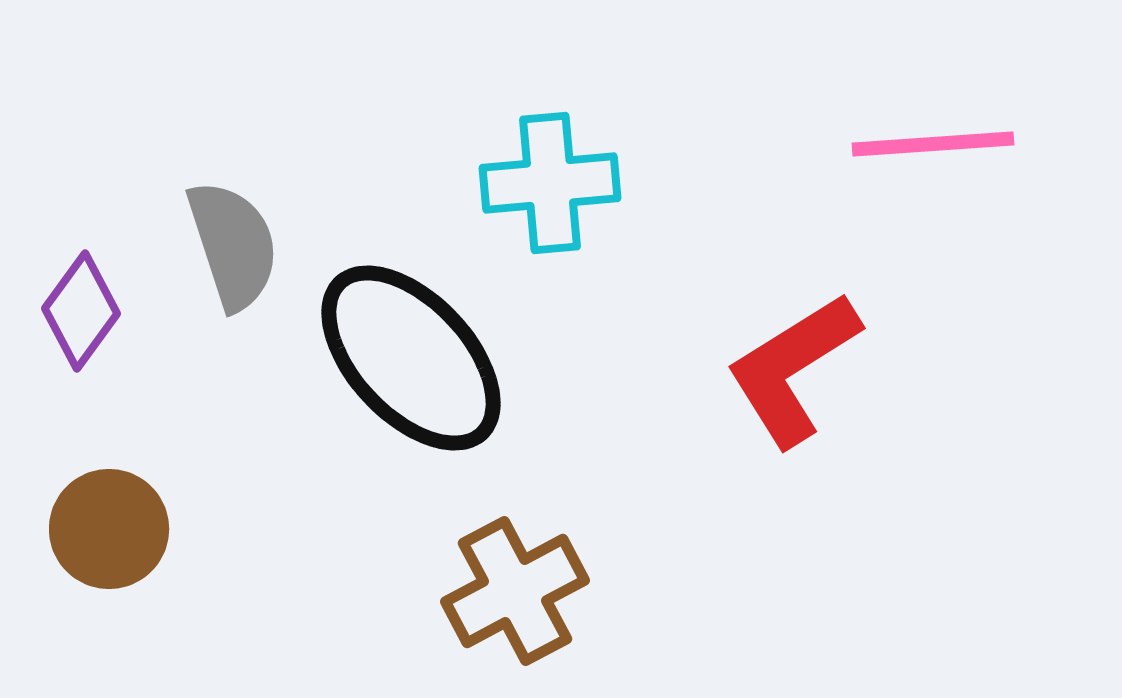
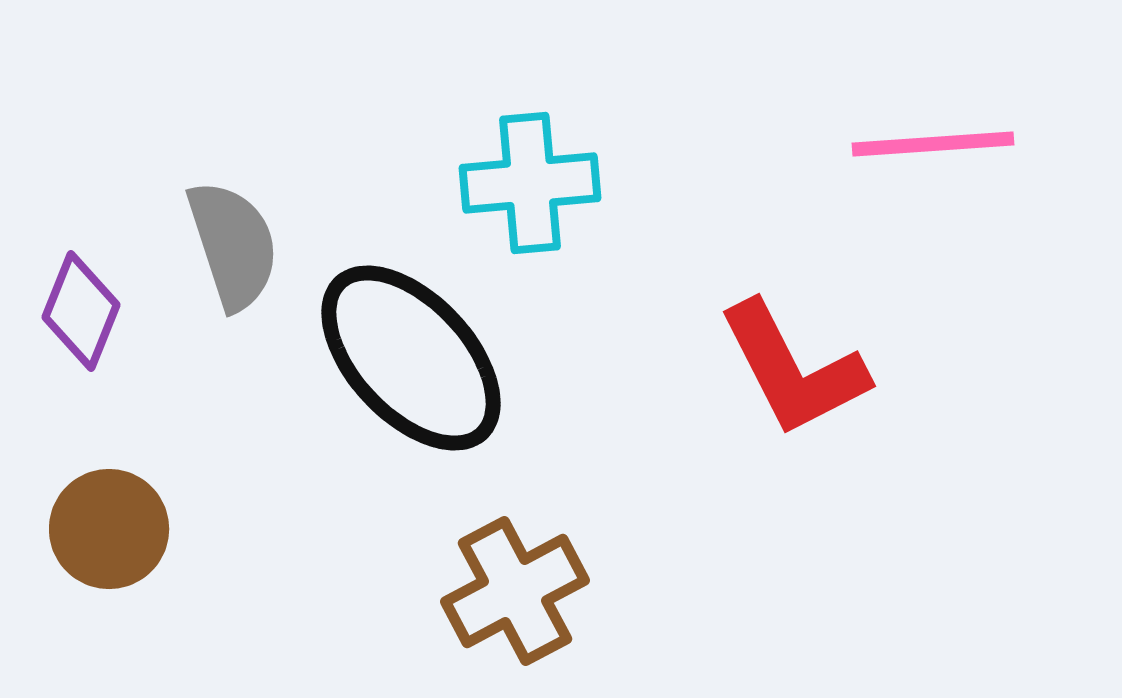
cyan cross: moved 20 px left
purple diamond: rotated 14 degrees counterclockwise
red L-shape: rotated 85 degrees counterclockwise
